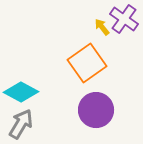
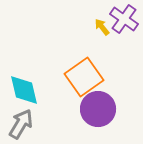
orange square: moved 3 px left, 14 px down
cyan diamond: moved 3 px right, 2 px up; rotated 48 degrees clockwise
purple circle: moved 2 px right, 1 px up
